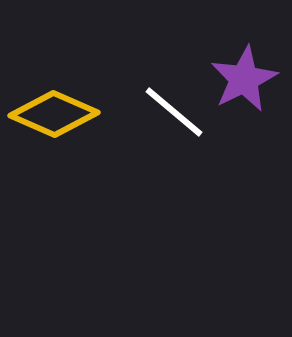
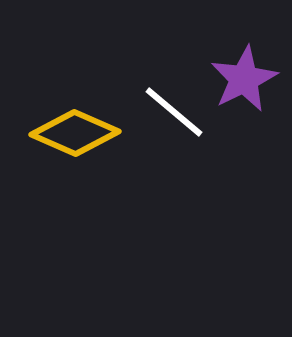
yellow diamond: moved 21 px right, 19 px down
